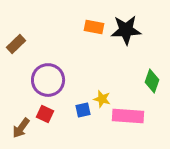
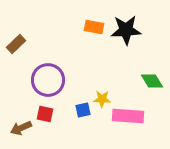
green diamond: rotated 50 degrees counterclockwise
yellow star: rotated 12 degrees counterclockwise
red square: rotated 12 degrees counterclockwise
brown arrow: rotated 30 degrees clockwise
